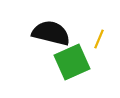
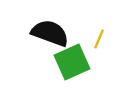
black semicircle: moved 1 px left; rotated 6 degrees clockwise
